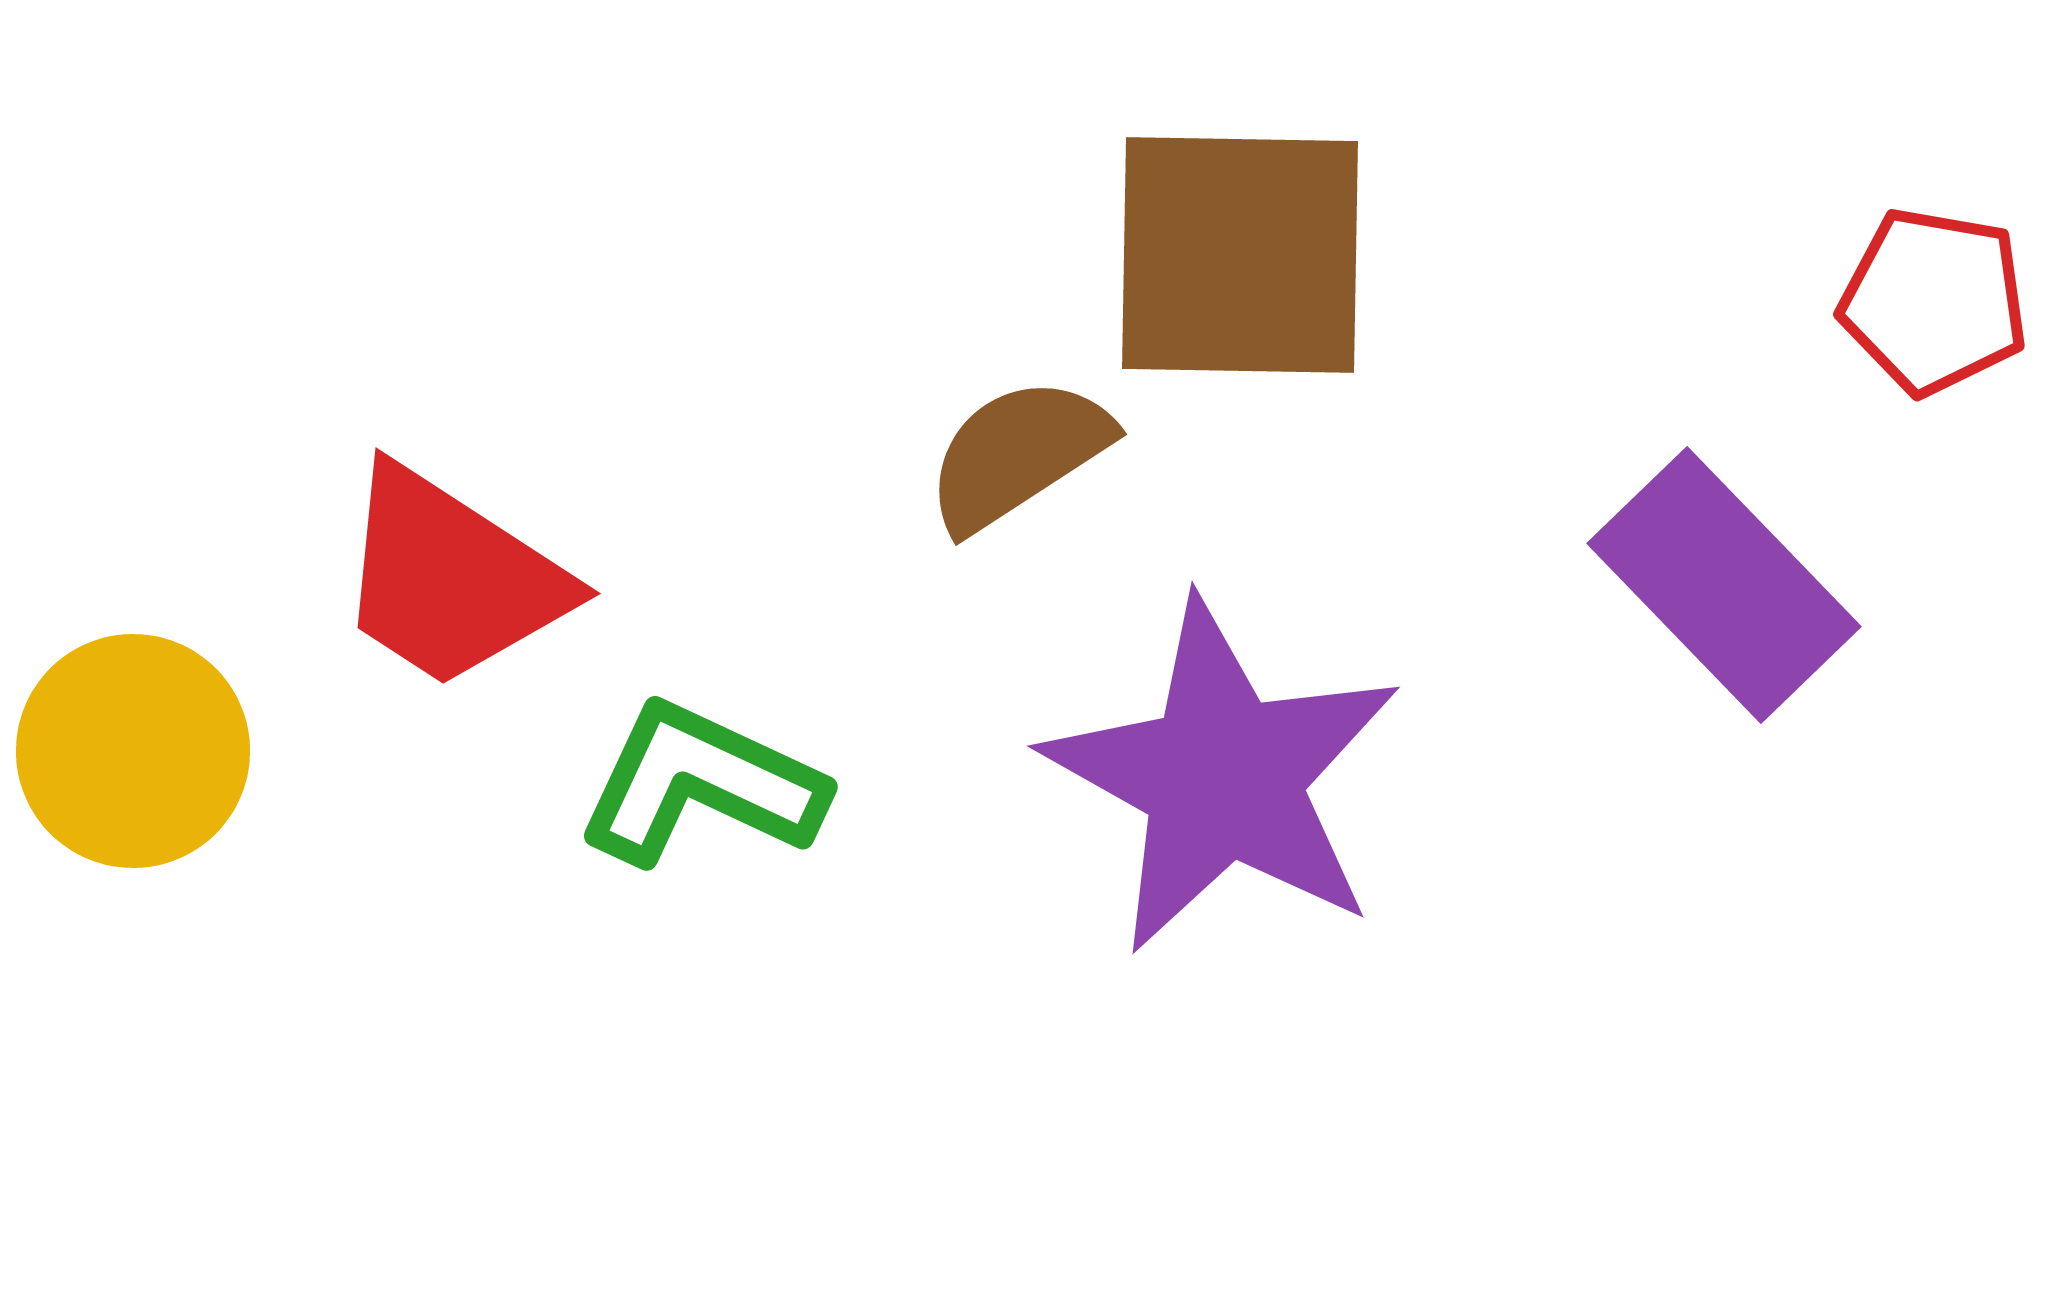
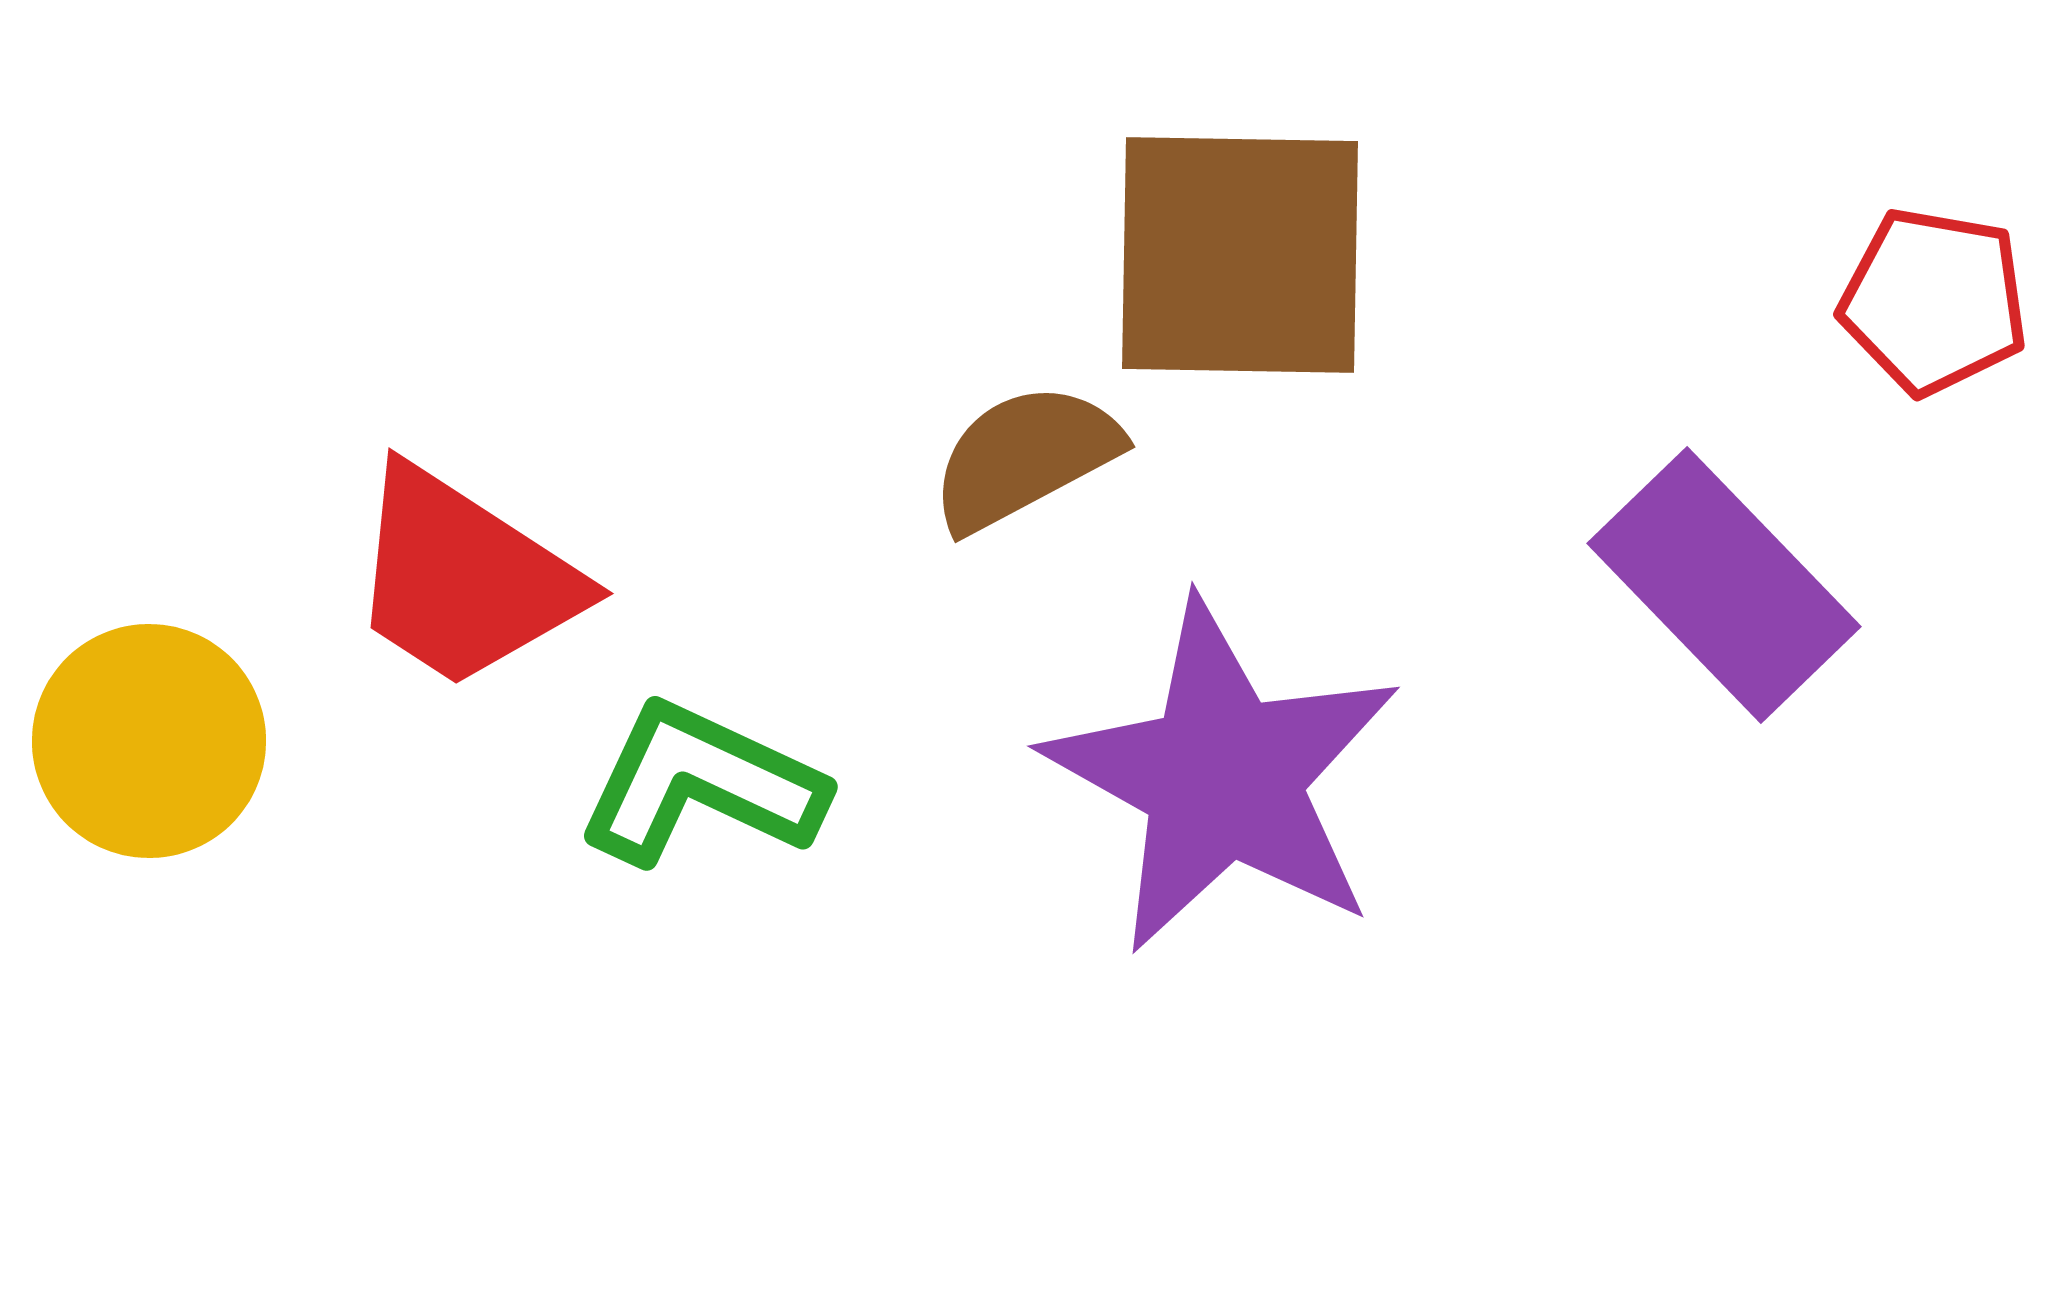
brown semicircle: moved 7 px right, 3 px down; rotated 5 degrees clockwise
red trapezoid: moved 13 px right
yellow circle: moved 16 px right, 10 px up
